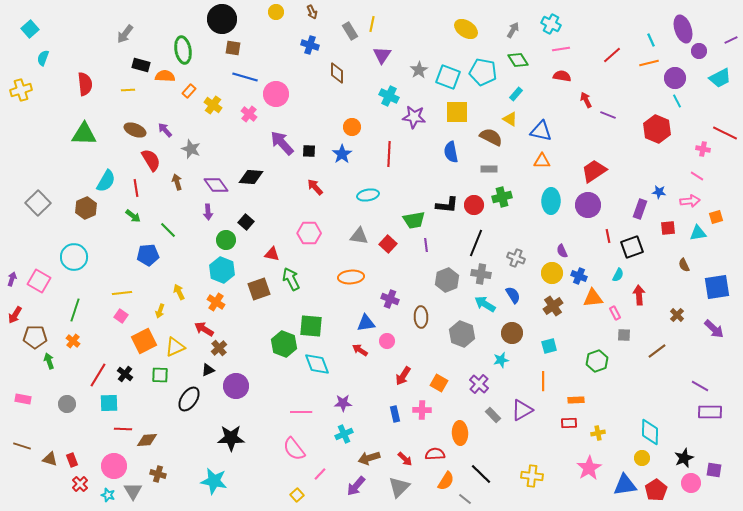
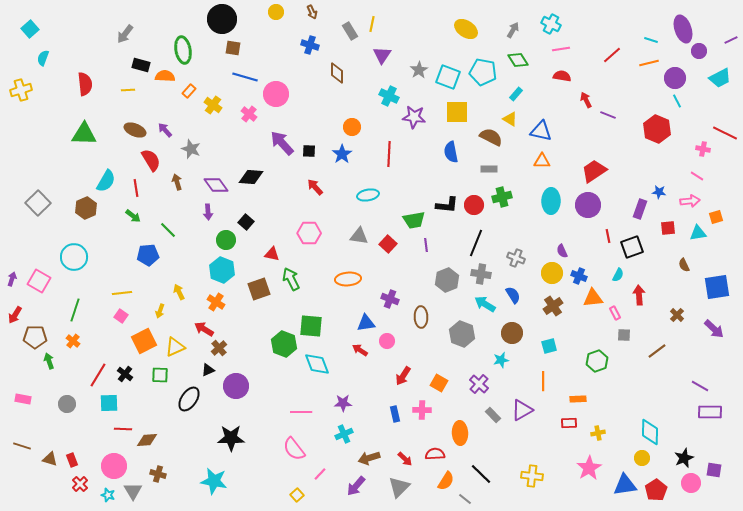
cyan line at (651, 40): rotated 48 degrees counterclockwise
orange ellipse at (351, 277): moved 3 px left, 2 px down
orange rectangle at (576, 400): moved 2 px right, 1 px up
